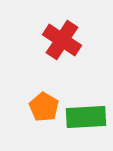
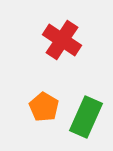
green rectangle: rotated 63 degrees counterclockwise
